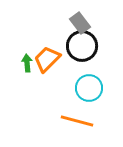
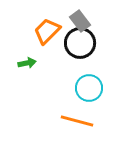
gray rectangle: moved 2 px up
black circle: moved 2 px left, 3 px up
orange trapezoid: moved 28 px up
green arrow: rotated 84 degrees clockwise
